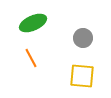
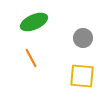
green ellipse: moved 1 px right, 1 px up
